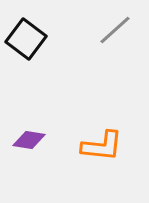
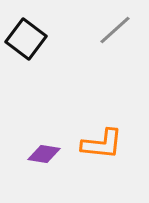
purple diamond: moved 15 px right, 14 px down
orange L-shape: moved 2 px up
